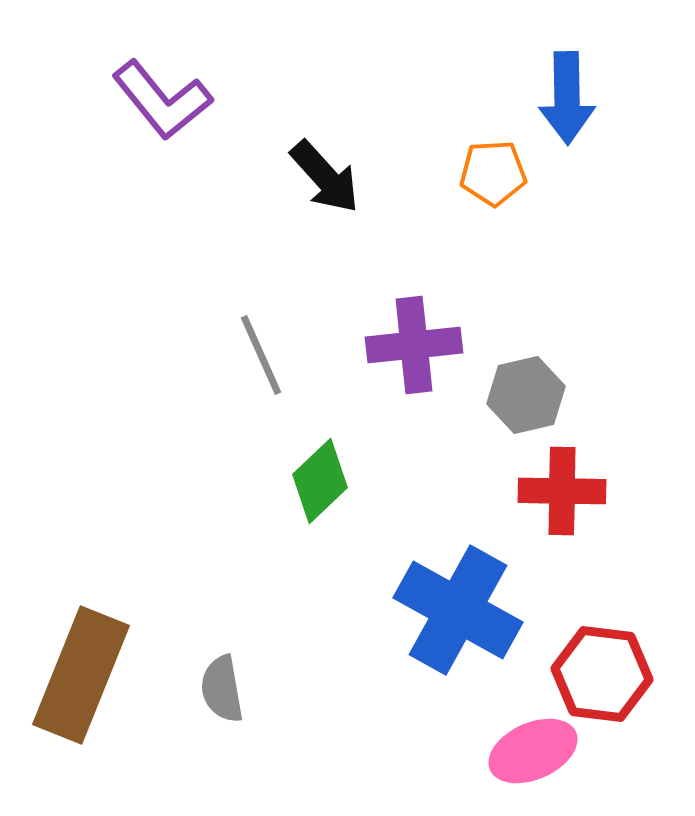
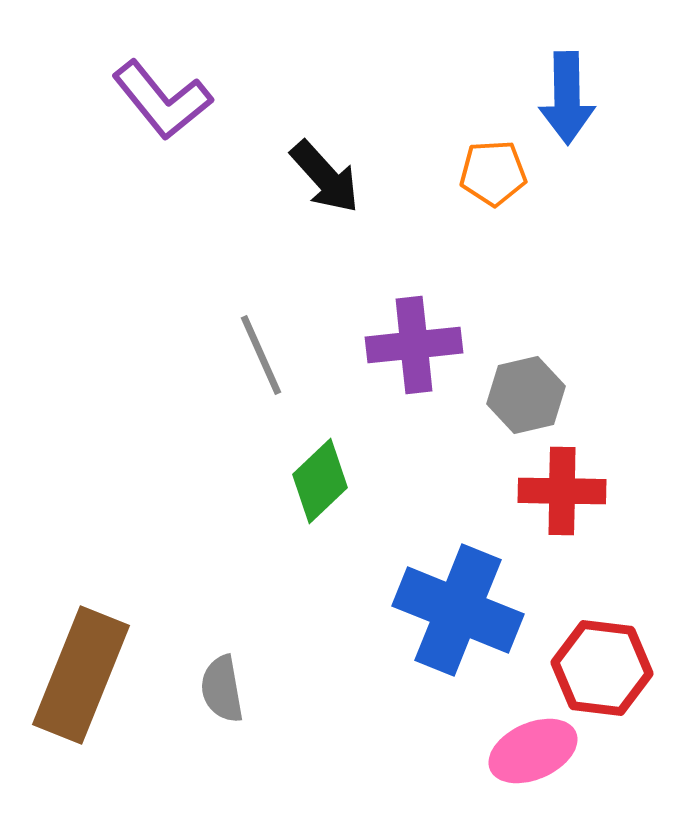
blue cross: rotated 7 degrees counterclockwise
red hexagon: moved 6 px up
